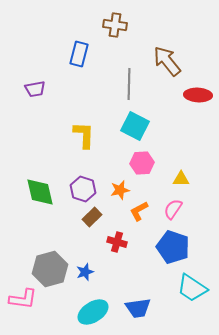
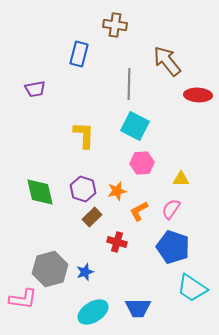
orange star: moved 3 px left, 1 px down
pink semicircle: moved 2 px left
blue trapezoid: rotated 8 degrees clockwise
